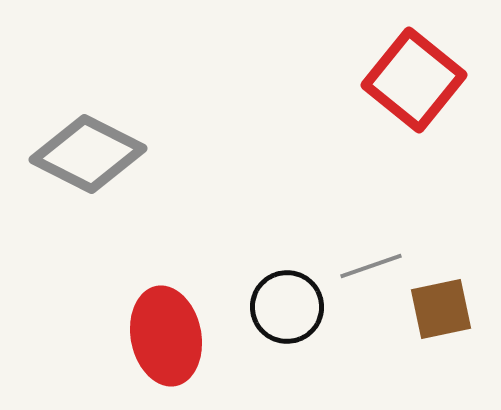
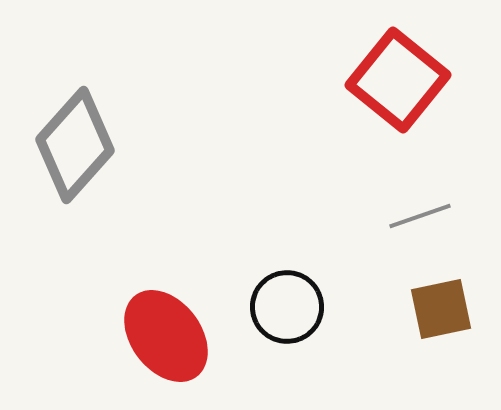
red square: moved 16 px left
gray diamond: moved 13 px left, 9 px up; rotated 75 degrees counterclockwise
gray line: moved 49 px right, 50 px up
red ellipse: rotated 26 degrees counterclockwise
